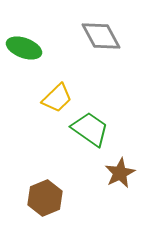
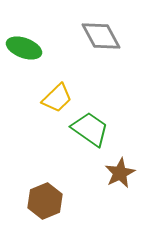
brown hexagon: moved 3 px down
